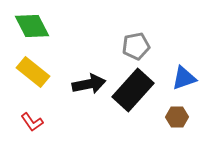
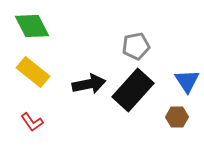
blue triangle: moved 3 px right, 3 px down; rotated 44 degrees counterclockwise
